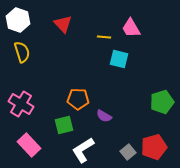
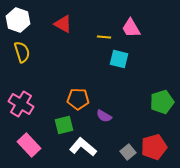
red triangle: rotated 18 degrees counterclockwise
white L-shape: moved 3 px up; rotated 72 degrees clockwise
